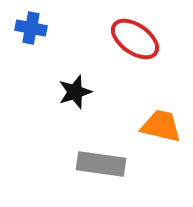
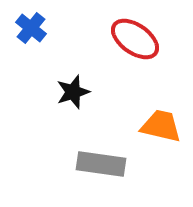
blue cross: rotated 28 degrees clockwise
black star: moved 2 px left
